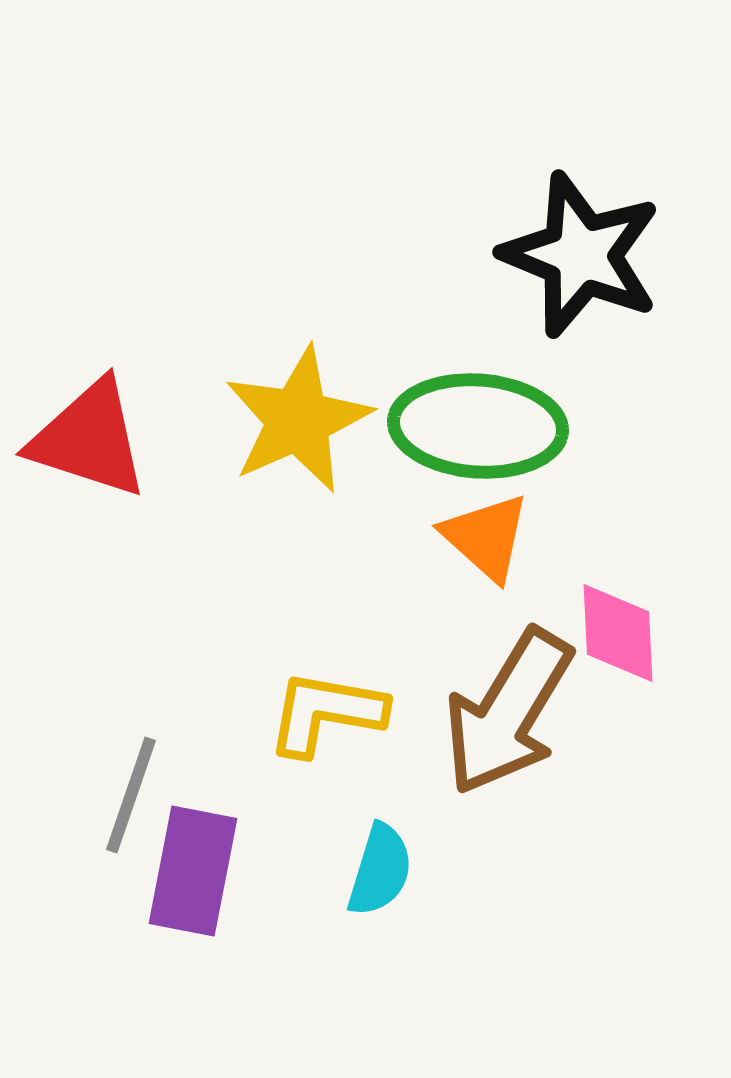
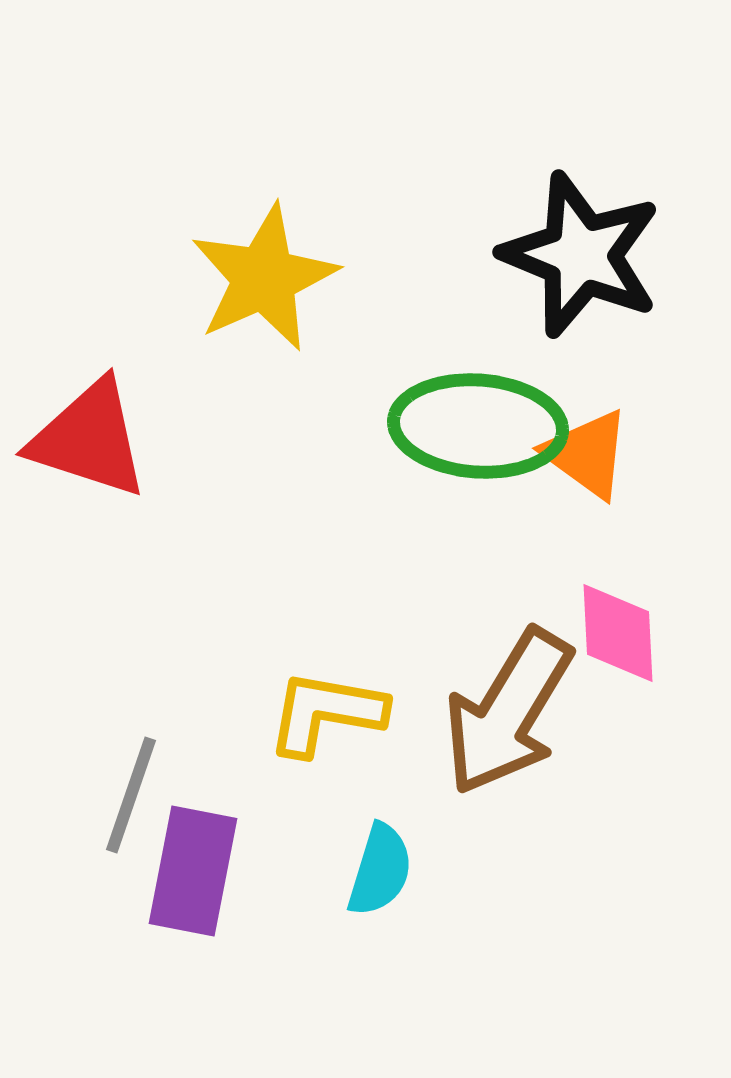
yellow star: moved 34 px left, 142 px up
orange triangle: moved 101 px right, 83 px up; rotated 6 degrees counterclockwise
